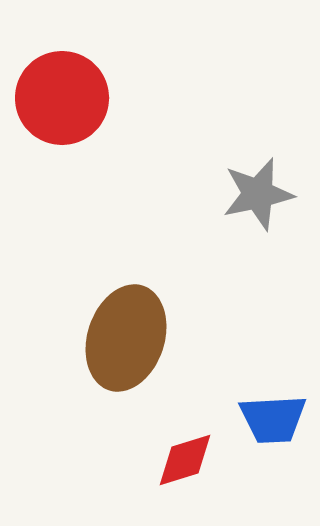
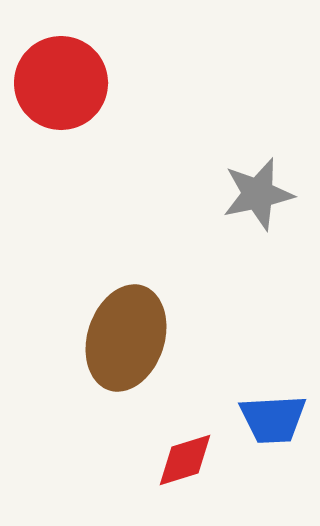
red circle: moved 1 px left, 15 px up
